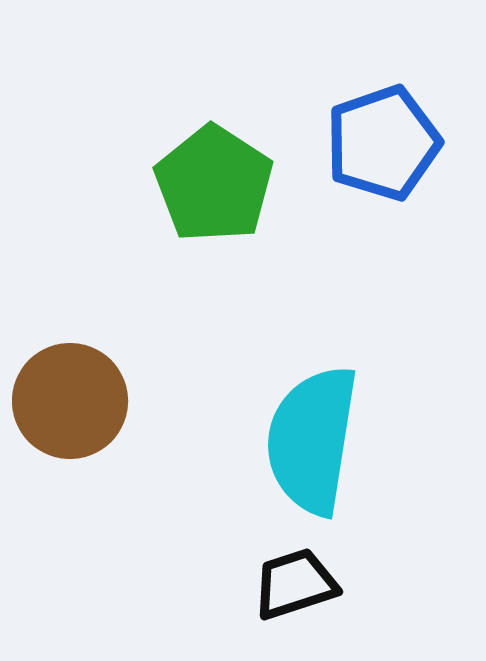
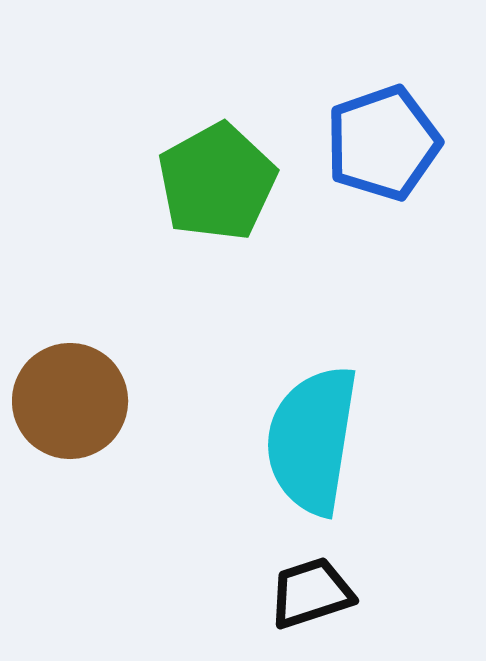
green pentagon: moved 3 px right, 2 px up; rotated 10 degrees clockwise
black trapezoid: moved 16 px right, 9 px down
